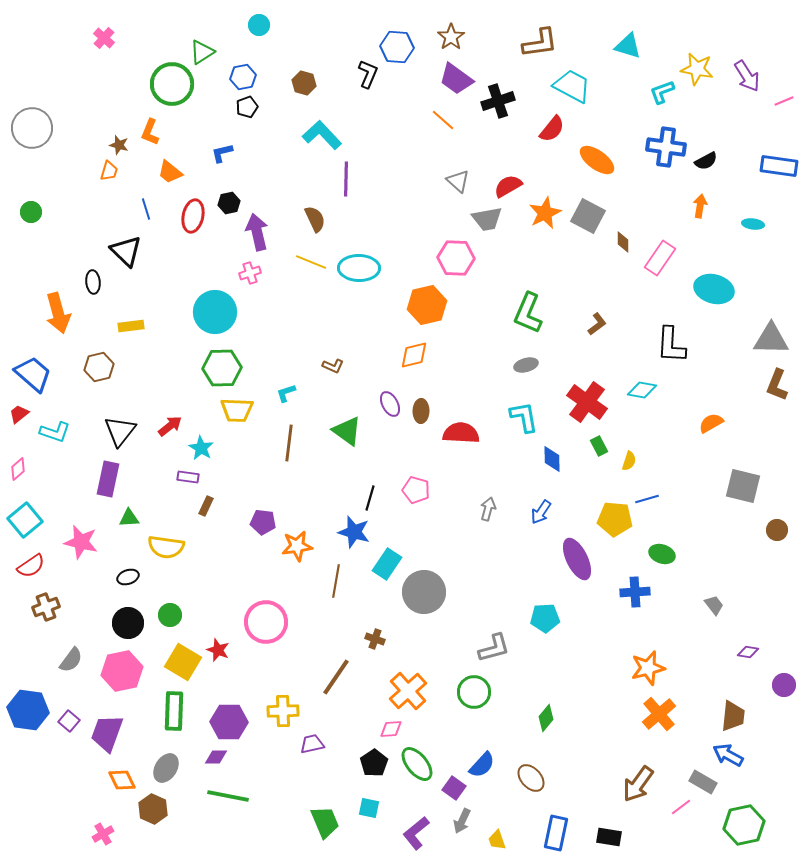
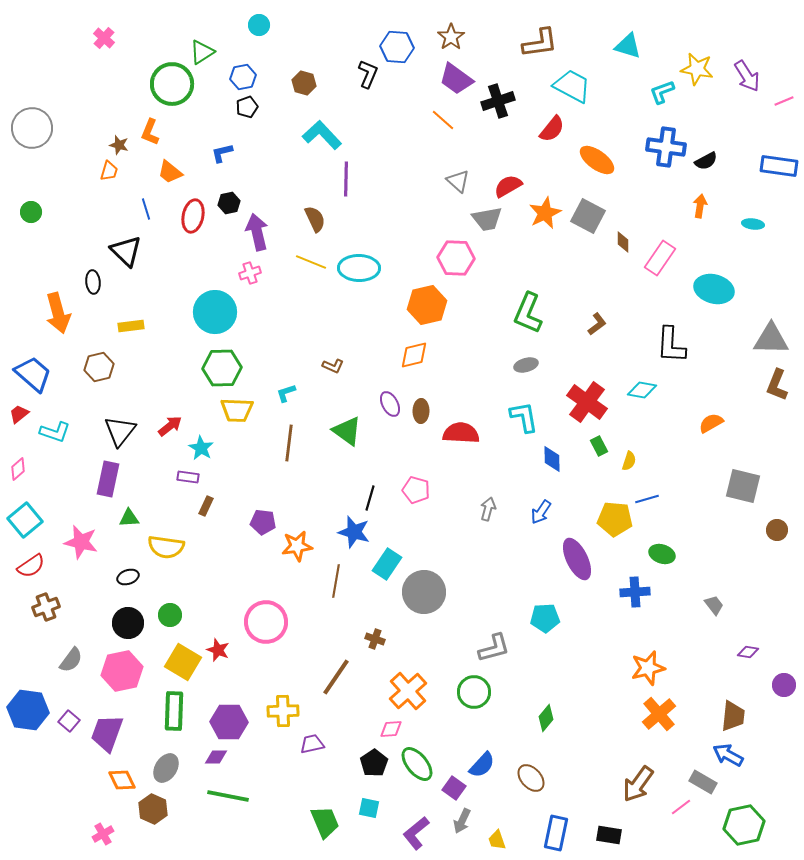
black rectangle at (609, 837): moved 2 px up
